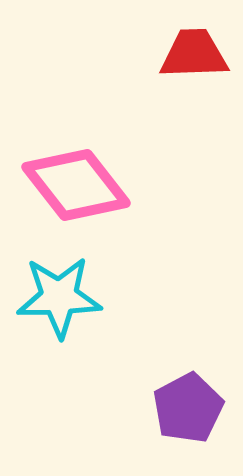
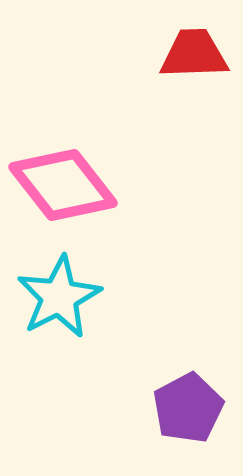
pink diamond: moved 13 px left
cyan star: rotated 26 degrees counterclockwise
